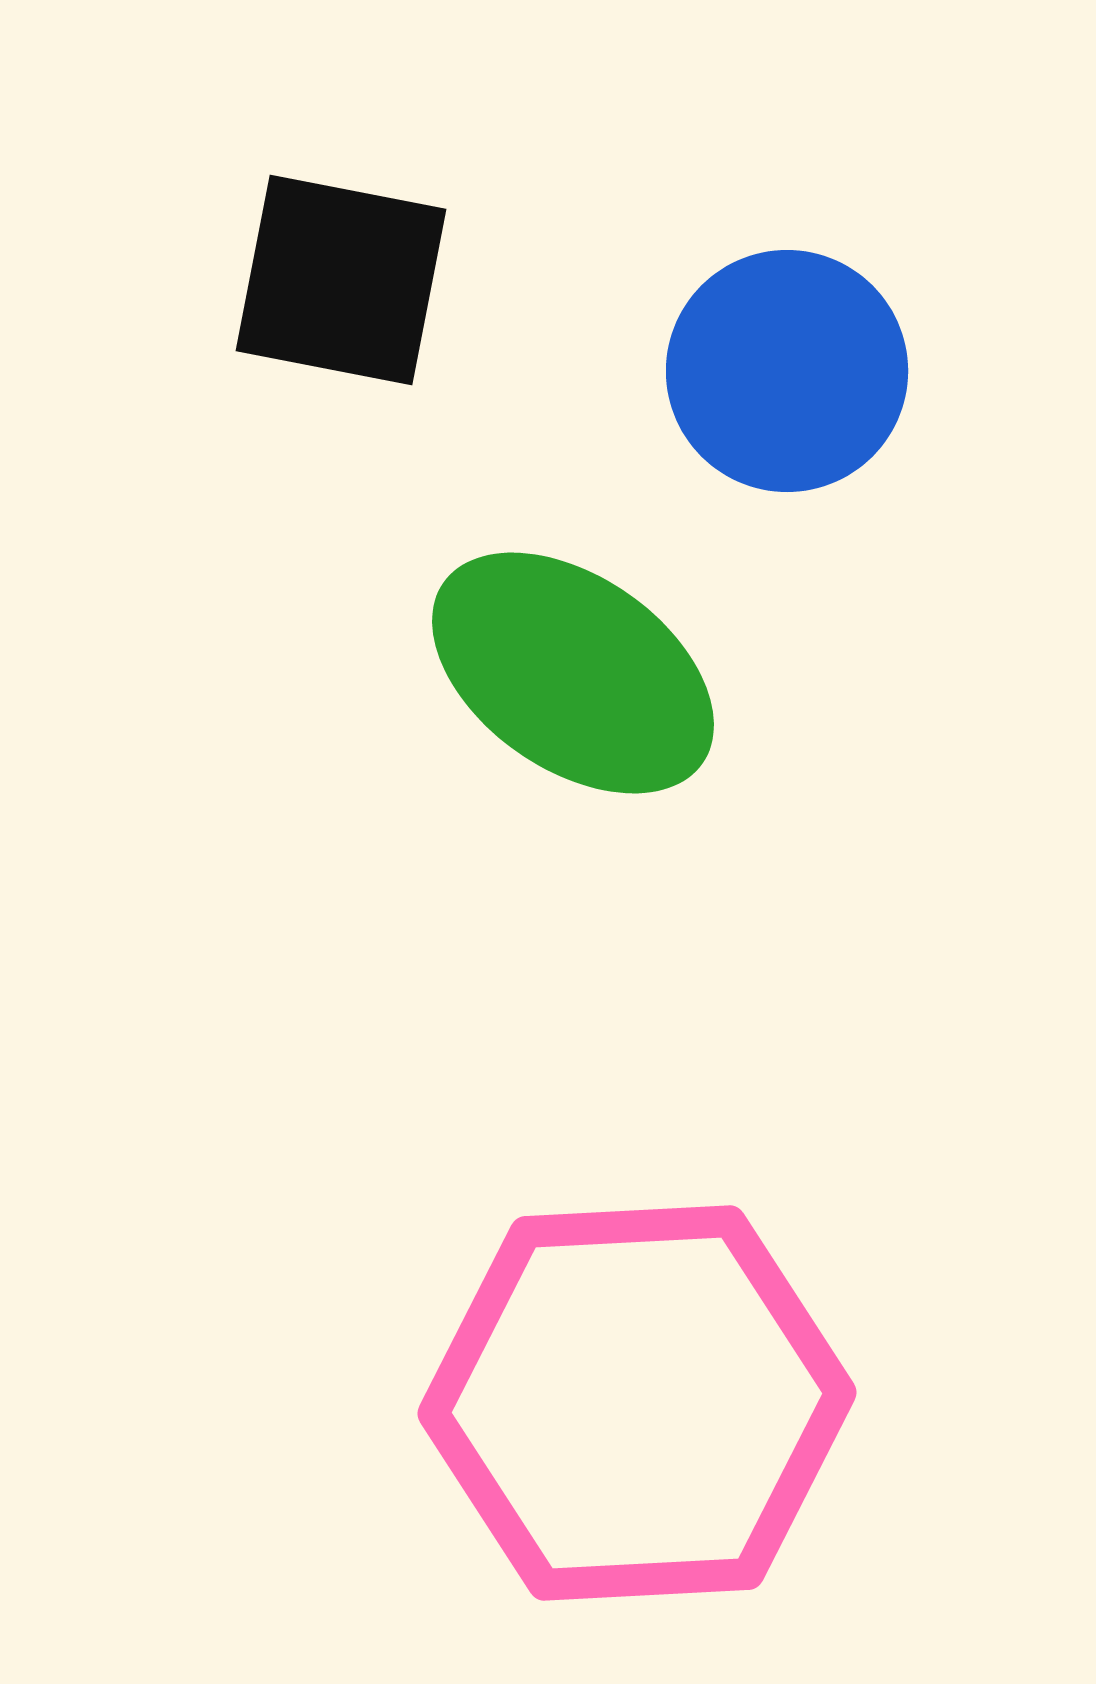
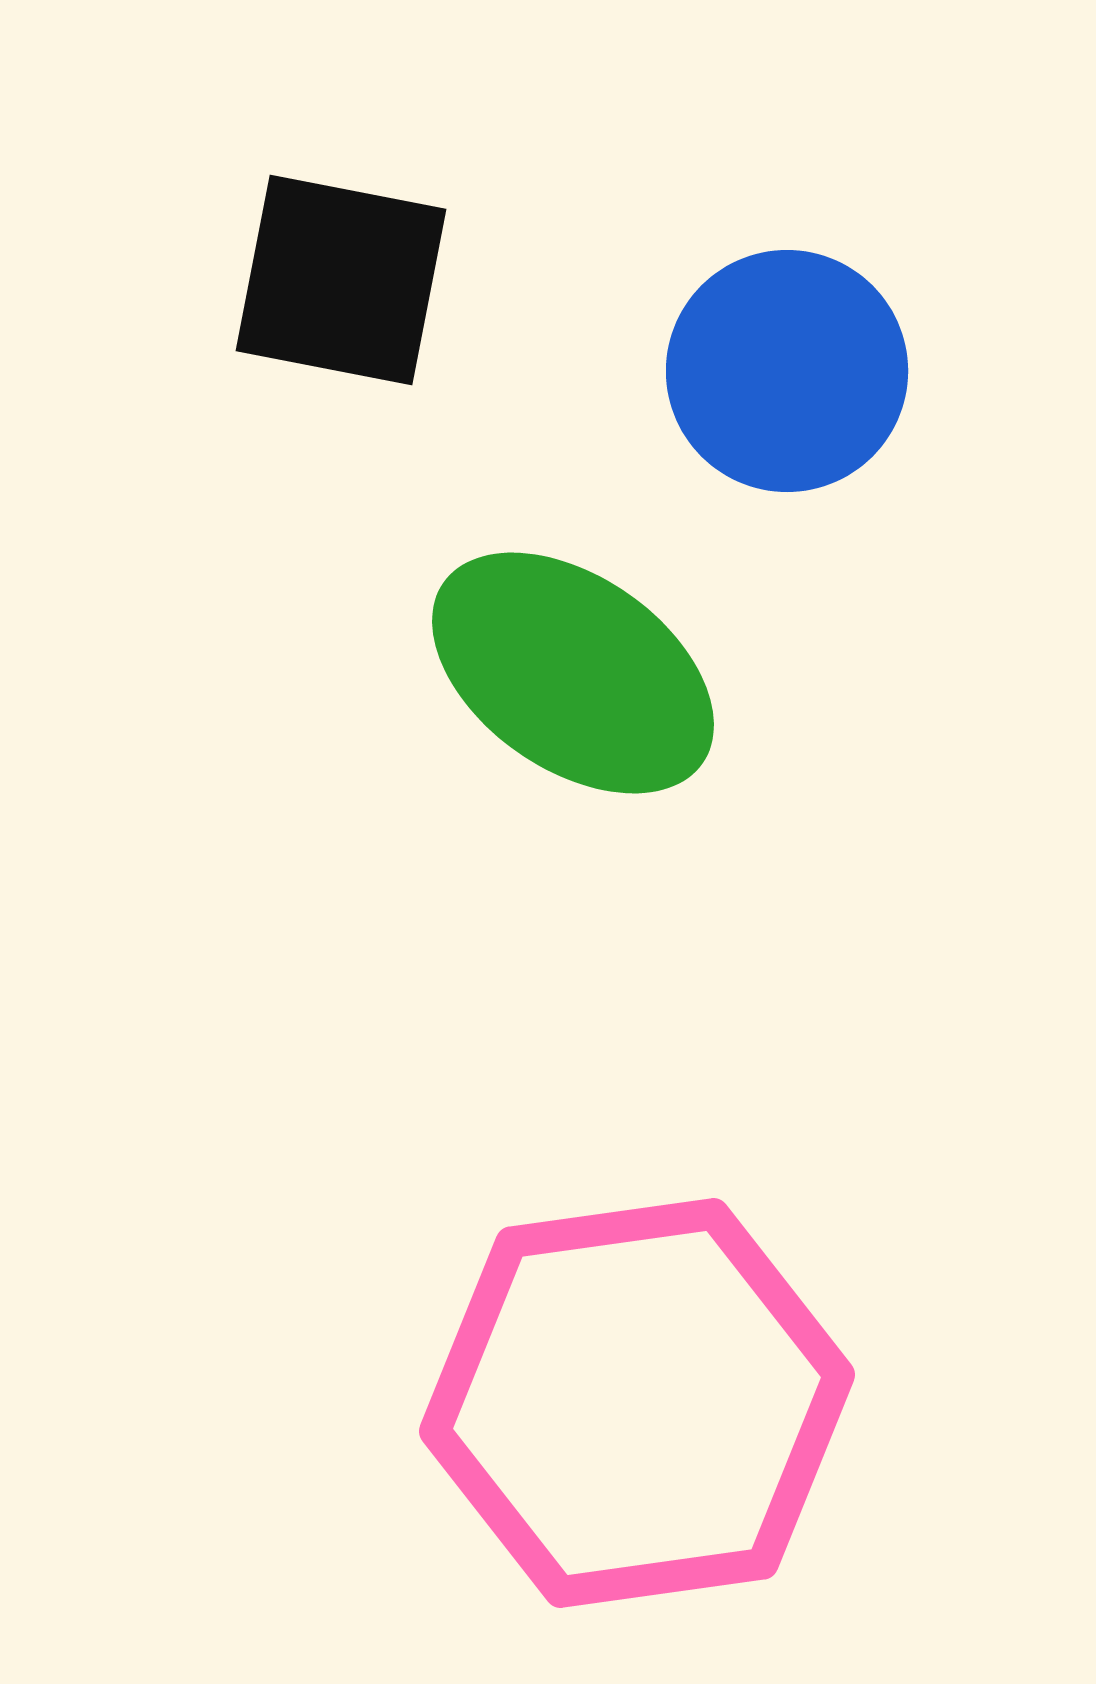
pink hexagon: rotated 5 degrees counterclockwise
